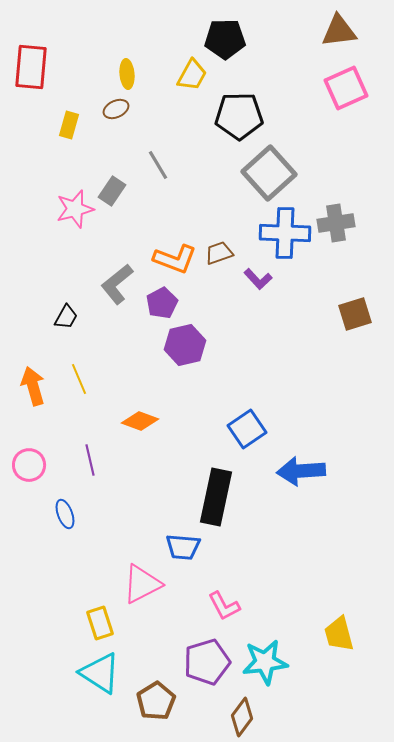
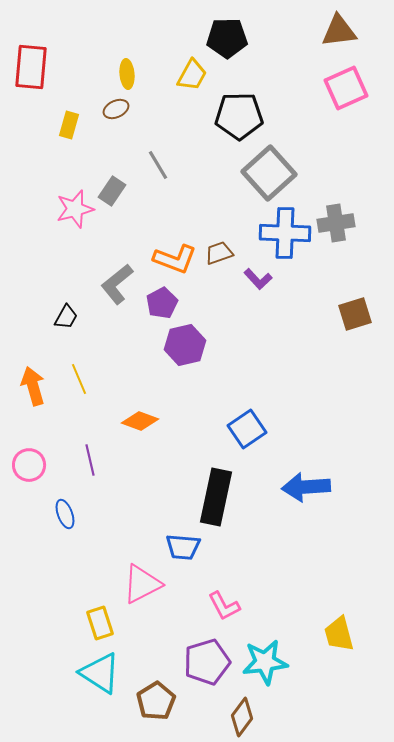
black pentagon at (225, 39): moved 2 px right, 1 px up
blue arrow at (301, 471): moved 5 px right, 16 px down
